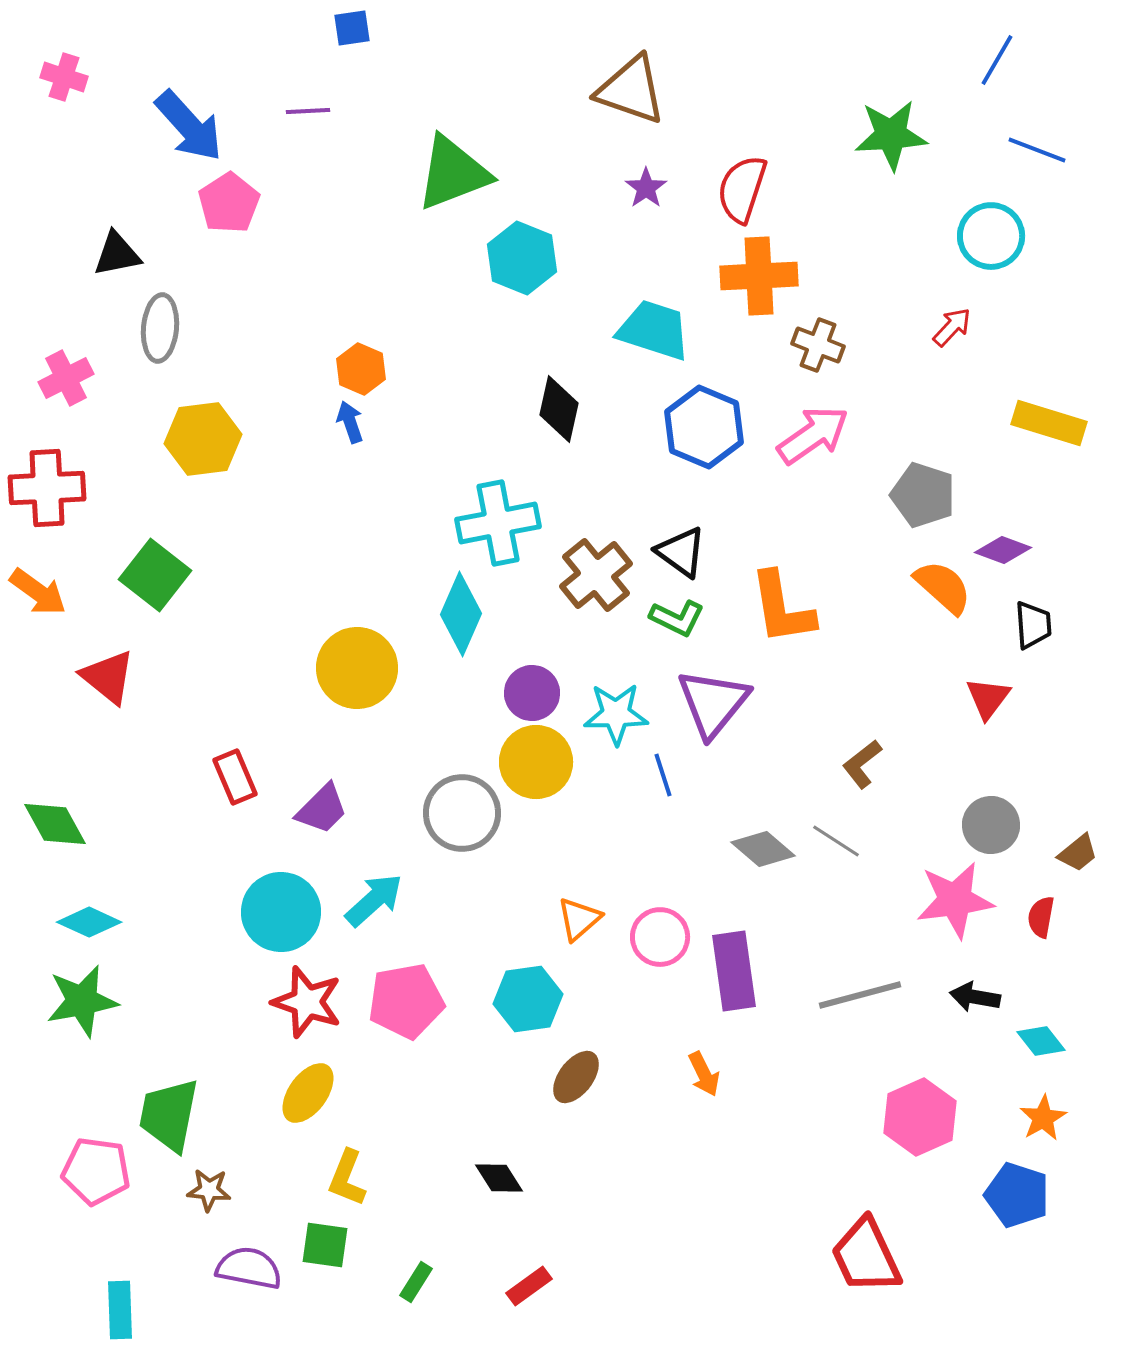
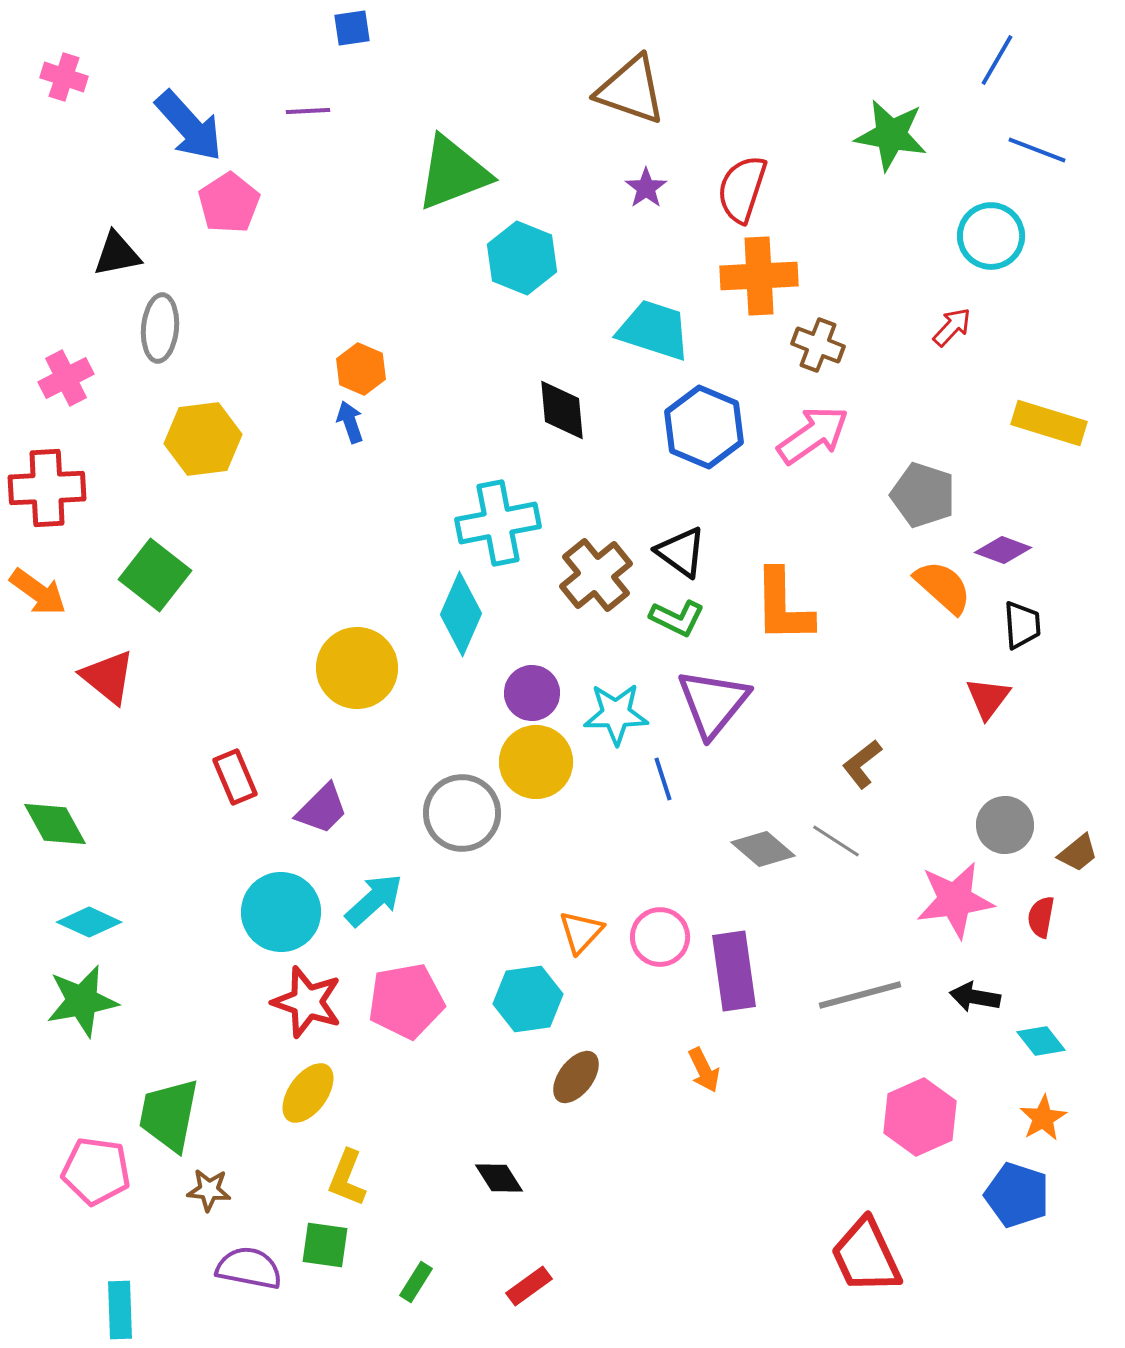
green star at (891, 135): rotated 14 degrees clockwise
black diamond at (559, 409): moved 3 px right, 1 px down; rotated 18 degrees counterclockwise
orange L-shape at (782, 608): moved 1 px right, 2 px up; rotated 8 degrees clockwise
black trapezoid at (1033, 625): moved 11 px left
blue line at (663, 775): moved 4 px down
gray circle at (991, 825): moved 14 px right
orange triangle at (579, 919): moved 2 px right, 13 px down; rotated 6 degrees counterclockwise
orange arrow at (704, 1074): moved 4 px up
